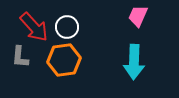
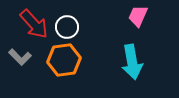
red arrow: moved 3 px up
gray L-shape: rotated 50 degrees counterclockwise
cyan arrow: moved 2 px left; rotated 12 degrees counterclockwise
